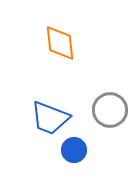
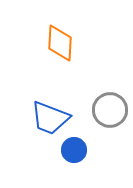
orange diamond: rotated 9 degrees clockwise
